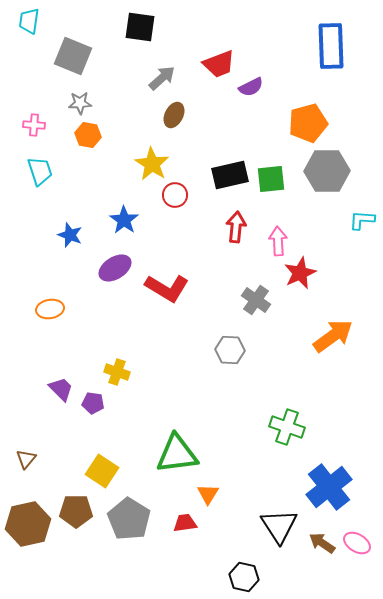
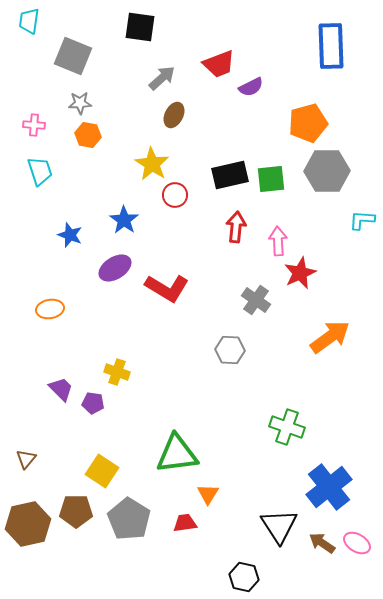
orange arrow at (333, 336): moved 3 px left, 1 px down
